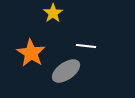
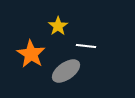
yellow star: moved 5 px right, 13 px down
orange star: moved 1 px down
